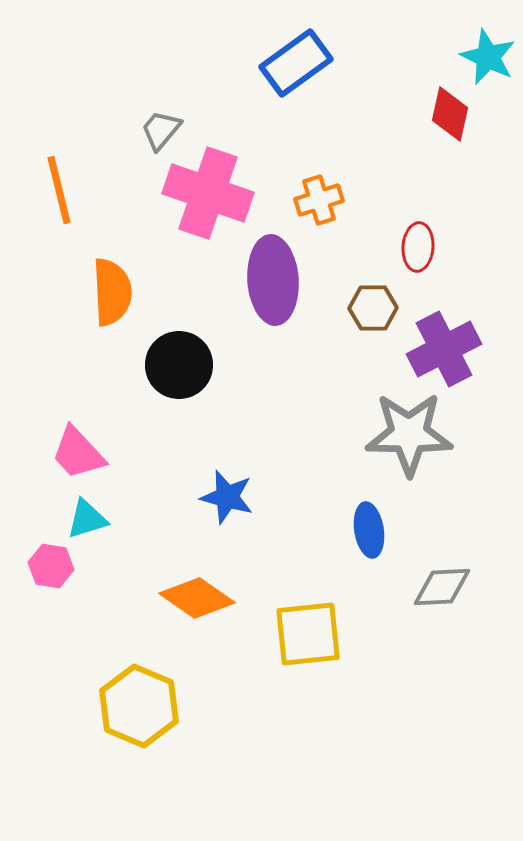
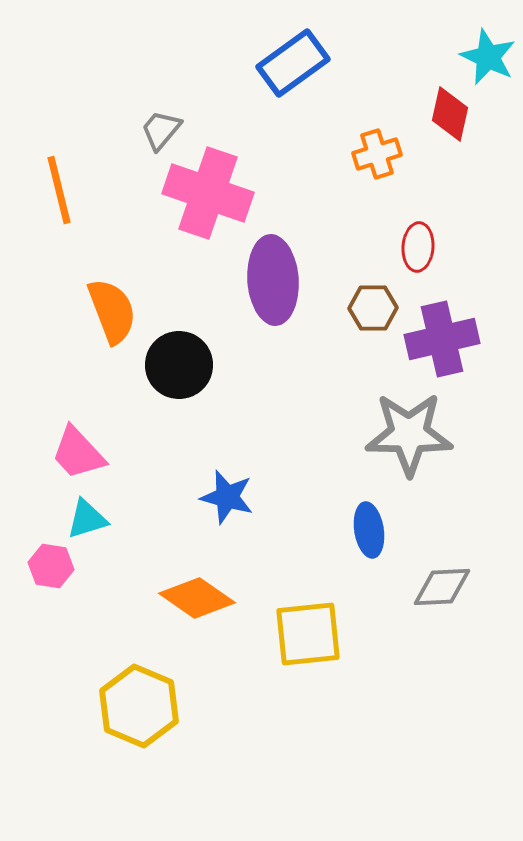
blue rectangle: moved 3 px left
orange cross: moved 58 px right, 46 px up
orange semicircle: moved 19 px down; rotated 18 degrees counterclockwise
purple cross: moved 2 px left, 10 px up; rotated 14 degrees clockwise
